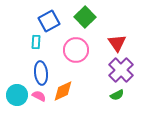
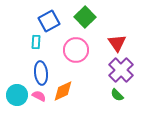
green semicircle: rotated 72 degrees clockwise
